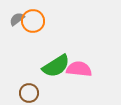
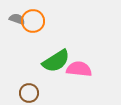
gray semicircle: rotated 56 degrees clockwise
green semicircle: moved 5 px up
